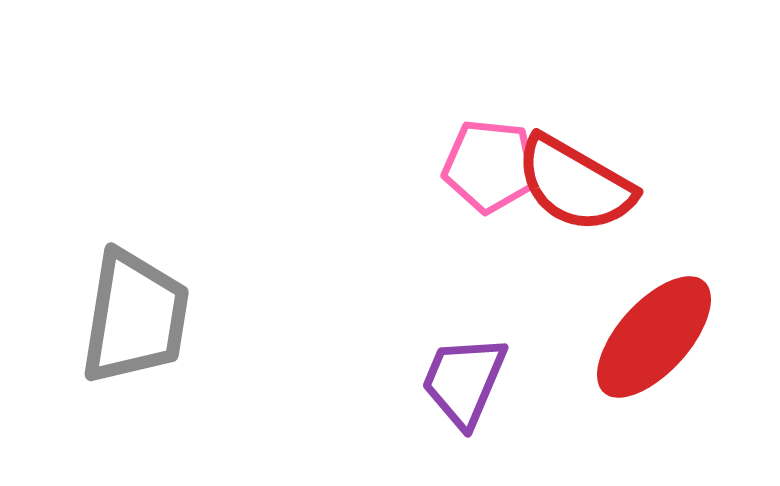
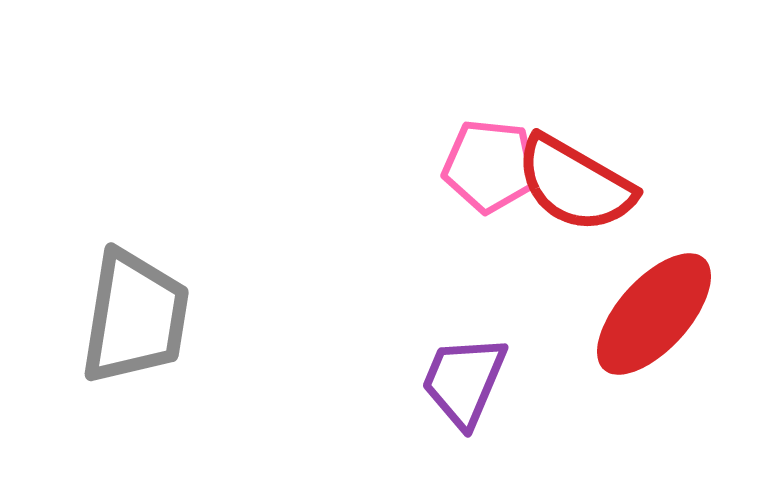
red ellipse: moved 23 px up
